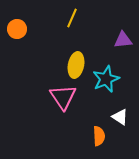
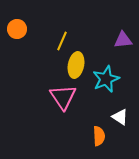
yellow line: moved 10 px left, 23 px down
